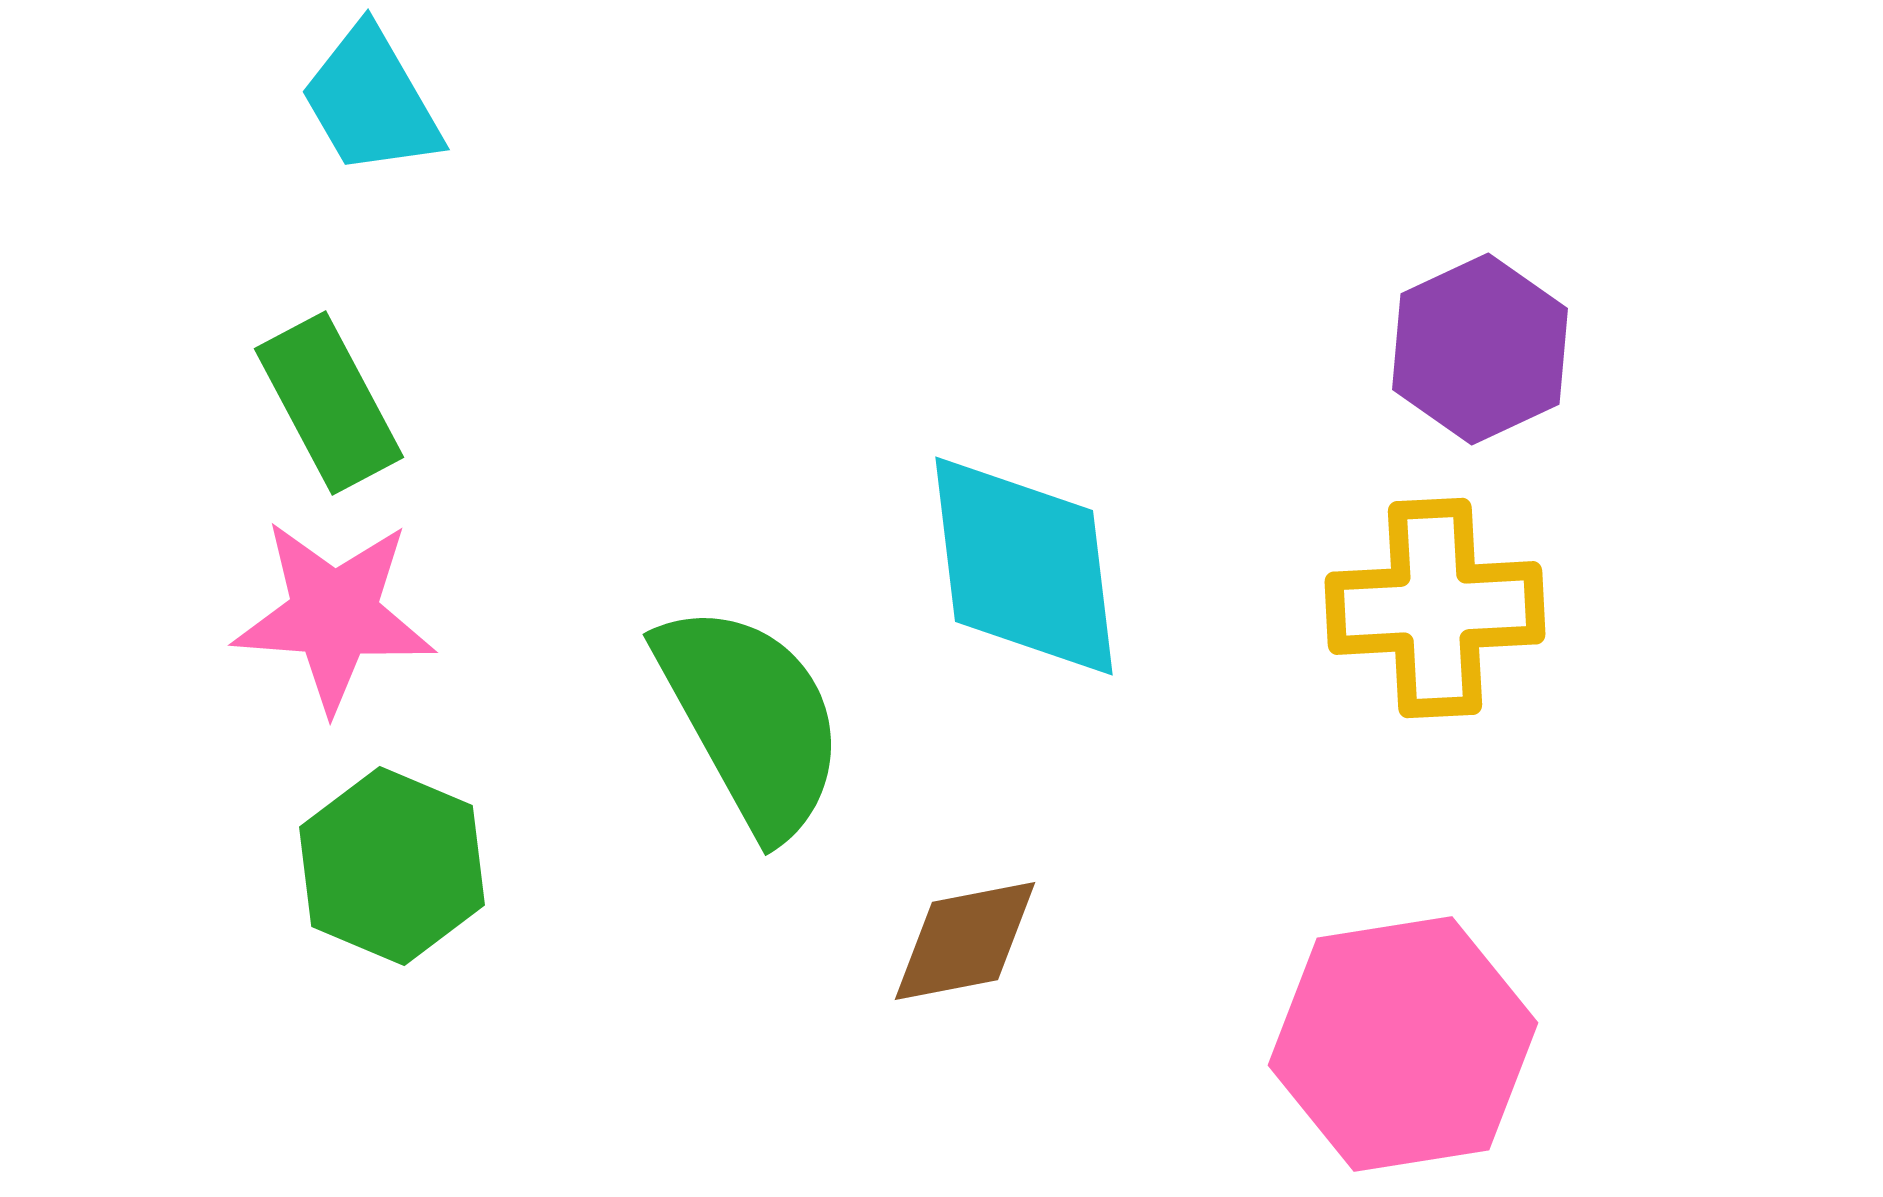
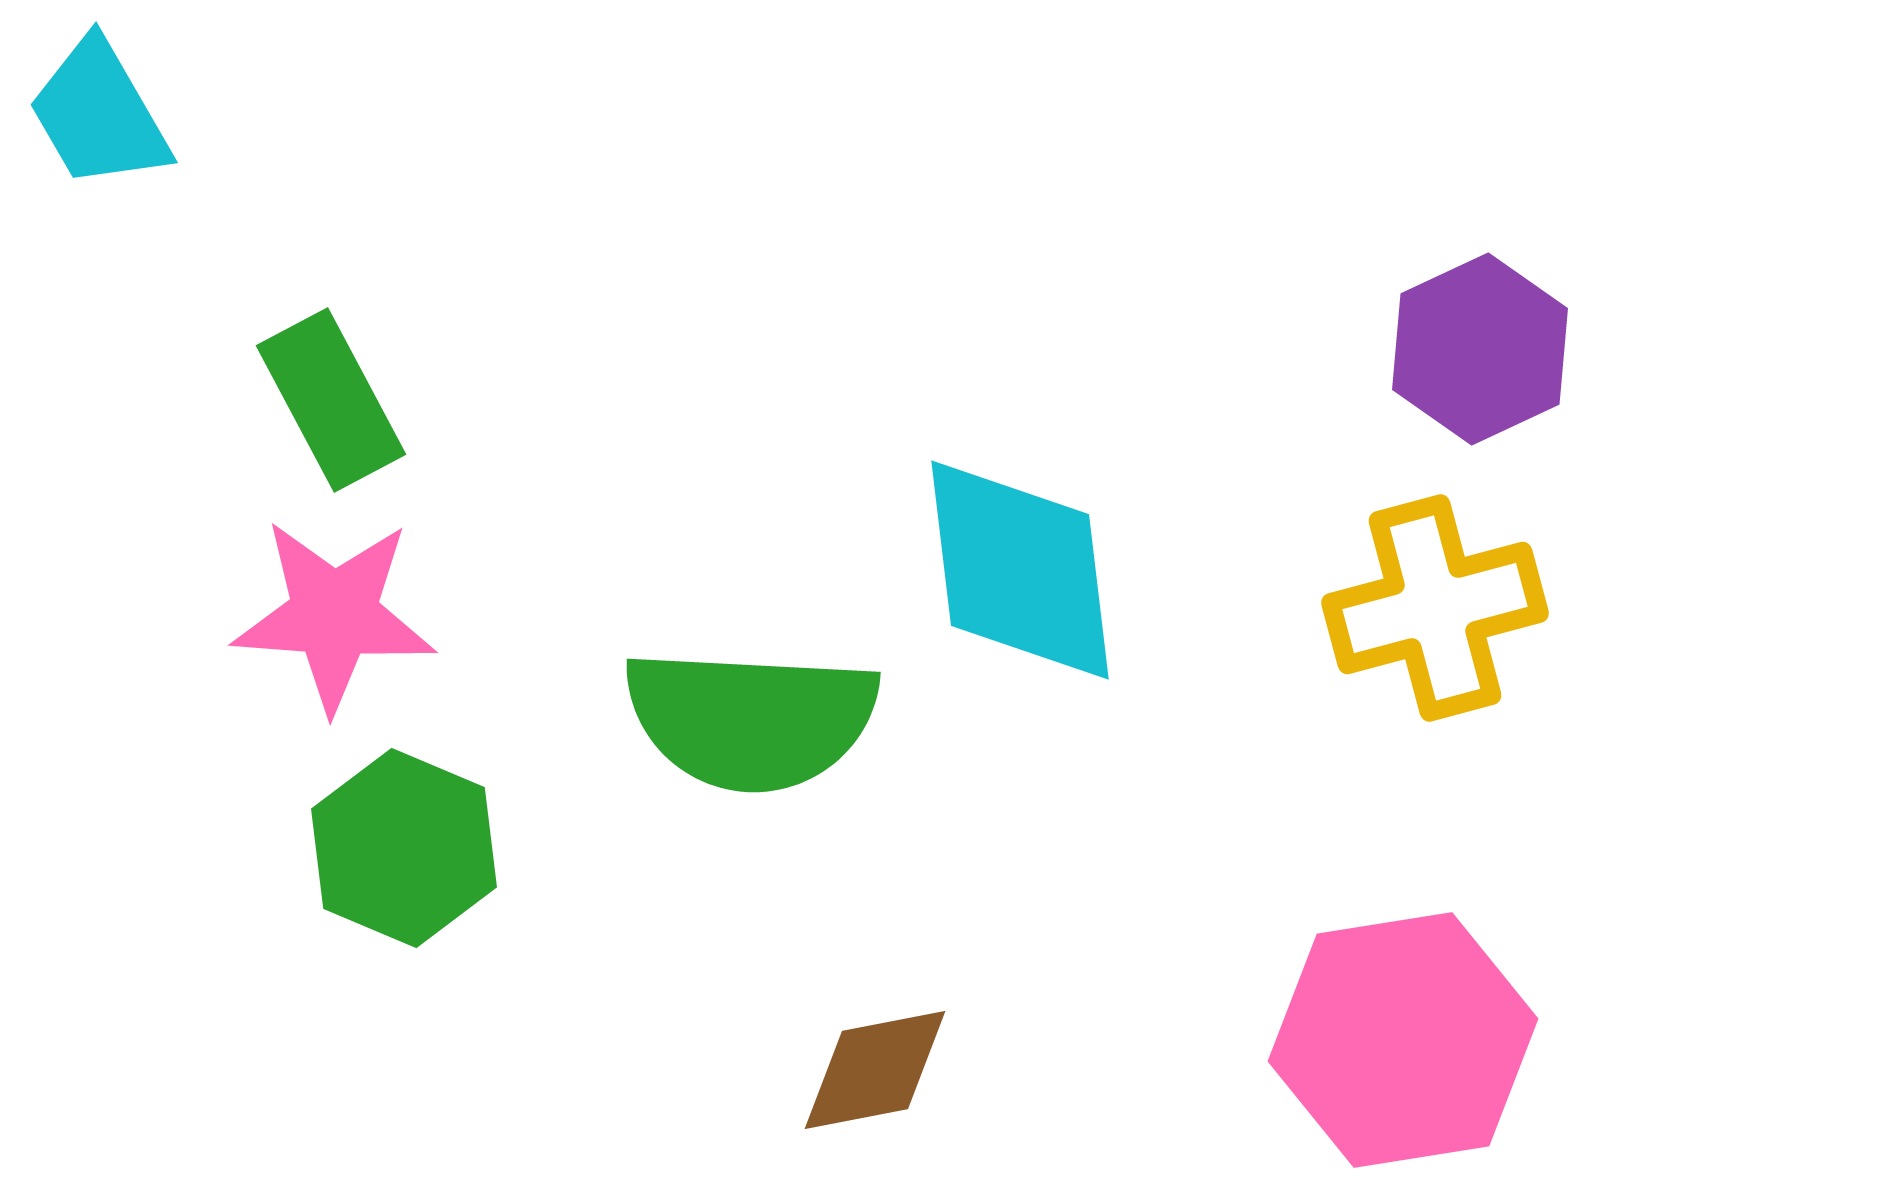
cyan trapezoid: moved 272 px left, 13 px down
green rectangle: moved 2 px right, 3 px up
cyan diamond: moved 4 px left, 4 px down
yellow cross: rotated 12 degrees counterclockwise
green semicircle: rotated 122 degrees clockwise
green hexagon: moved 12 px right, 18 px up
brown diamond: moved 90 px left, 129 px down
pink hexagon: moved 4 px up
